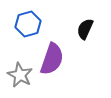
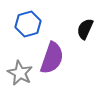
purple semicircle: moved 1 px up
gray star: moved 2 px up
